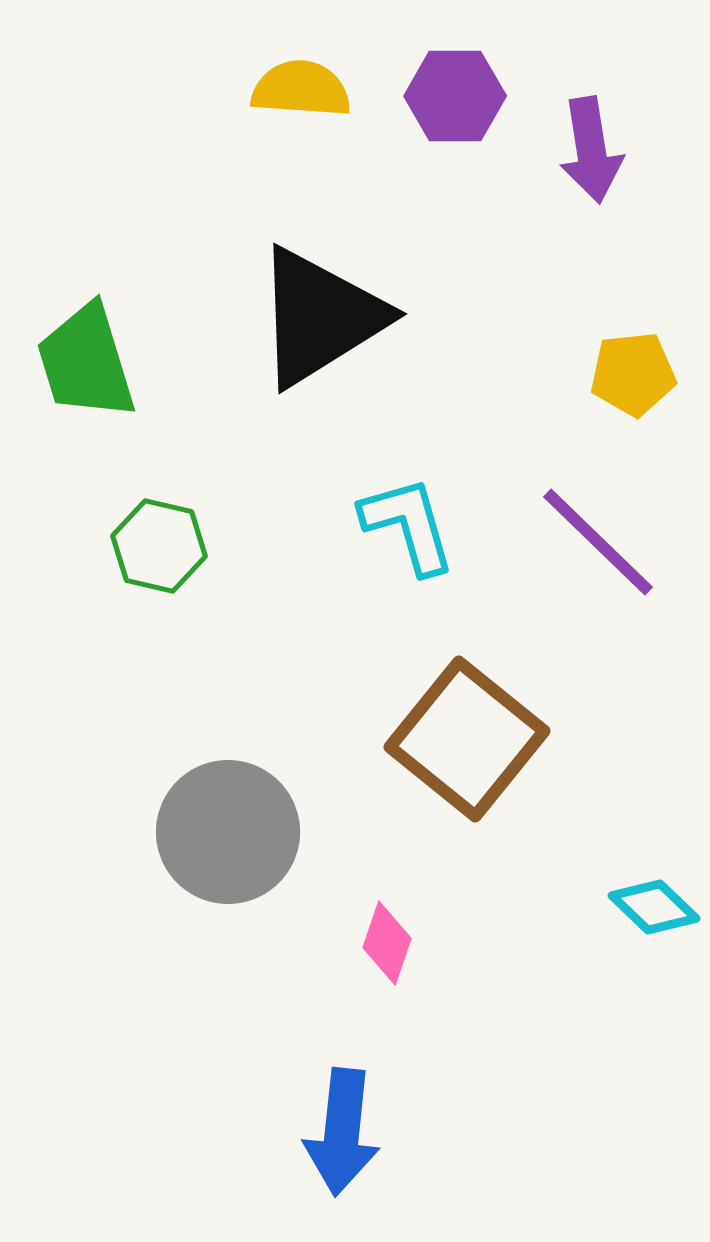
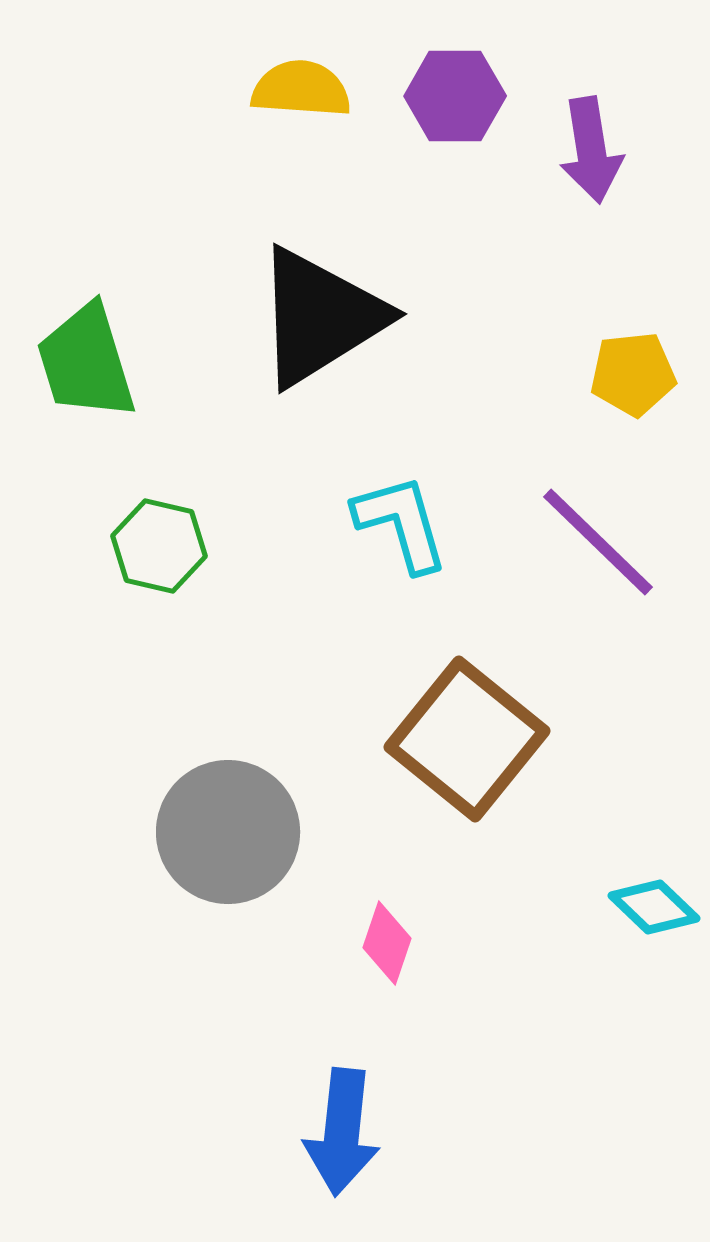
cyan L-shape: moved 7 px left, 2 px up
